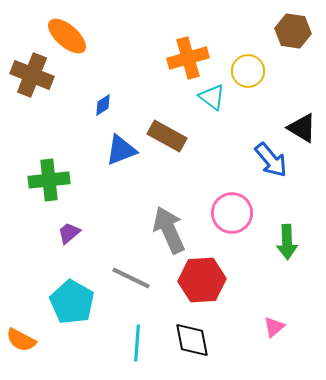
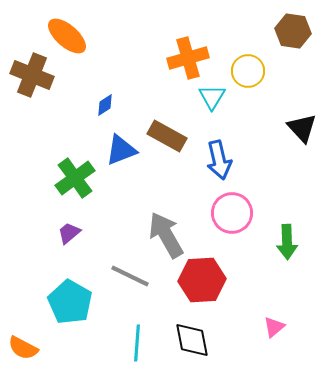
cyan triangle: rotated 24 degrees clockwise
blue diamond: moved 2 px right
black triangle: rotated 16 degrees clockwise
blue arrow: moved 52 px left; rotated 27 degrees clockwise
green cross: moved 26 px right, 2 px up; rotated 30 degrees counterclockwise
gray arrow: moved 3 px left, 5 px down; rotated 6 degrees counterclockwise
gray line: moved 1 px left, 2 px up
cyan pentagon: moved 2 px left
orange semicircle: moved 2 px right, 8 px down
